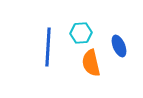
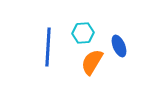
cyan hexagon: moved 2 px right
orange semicircle: moved 1 px right, 1 px up; rotated 44 degrees clockwise
